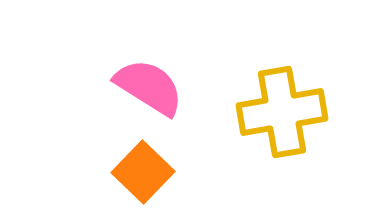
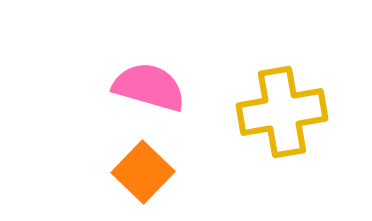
pink semicircle: rotated 16 degrees counterclockwise
